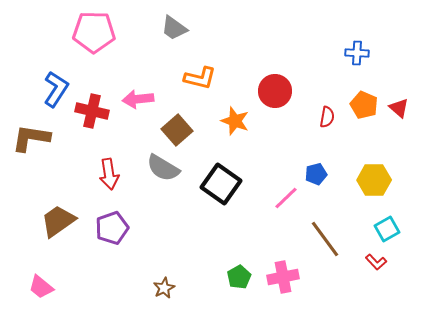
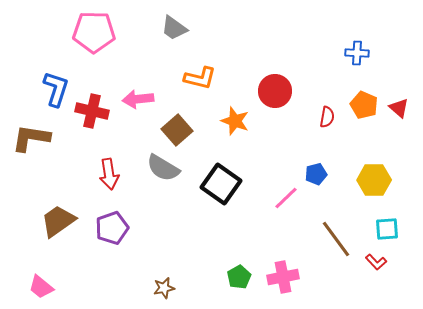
blue L-shape: rotated 15 degrees counterclockwise
cyan square: rotated 25 degrees clockwise
brown line: moved 11 px right
brown star: rotated 15 degrees clockwise
